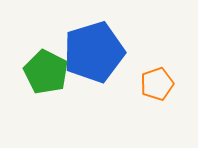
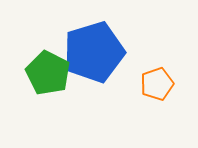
green pentagon: moved 2 px right, 1 px down
